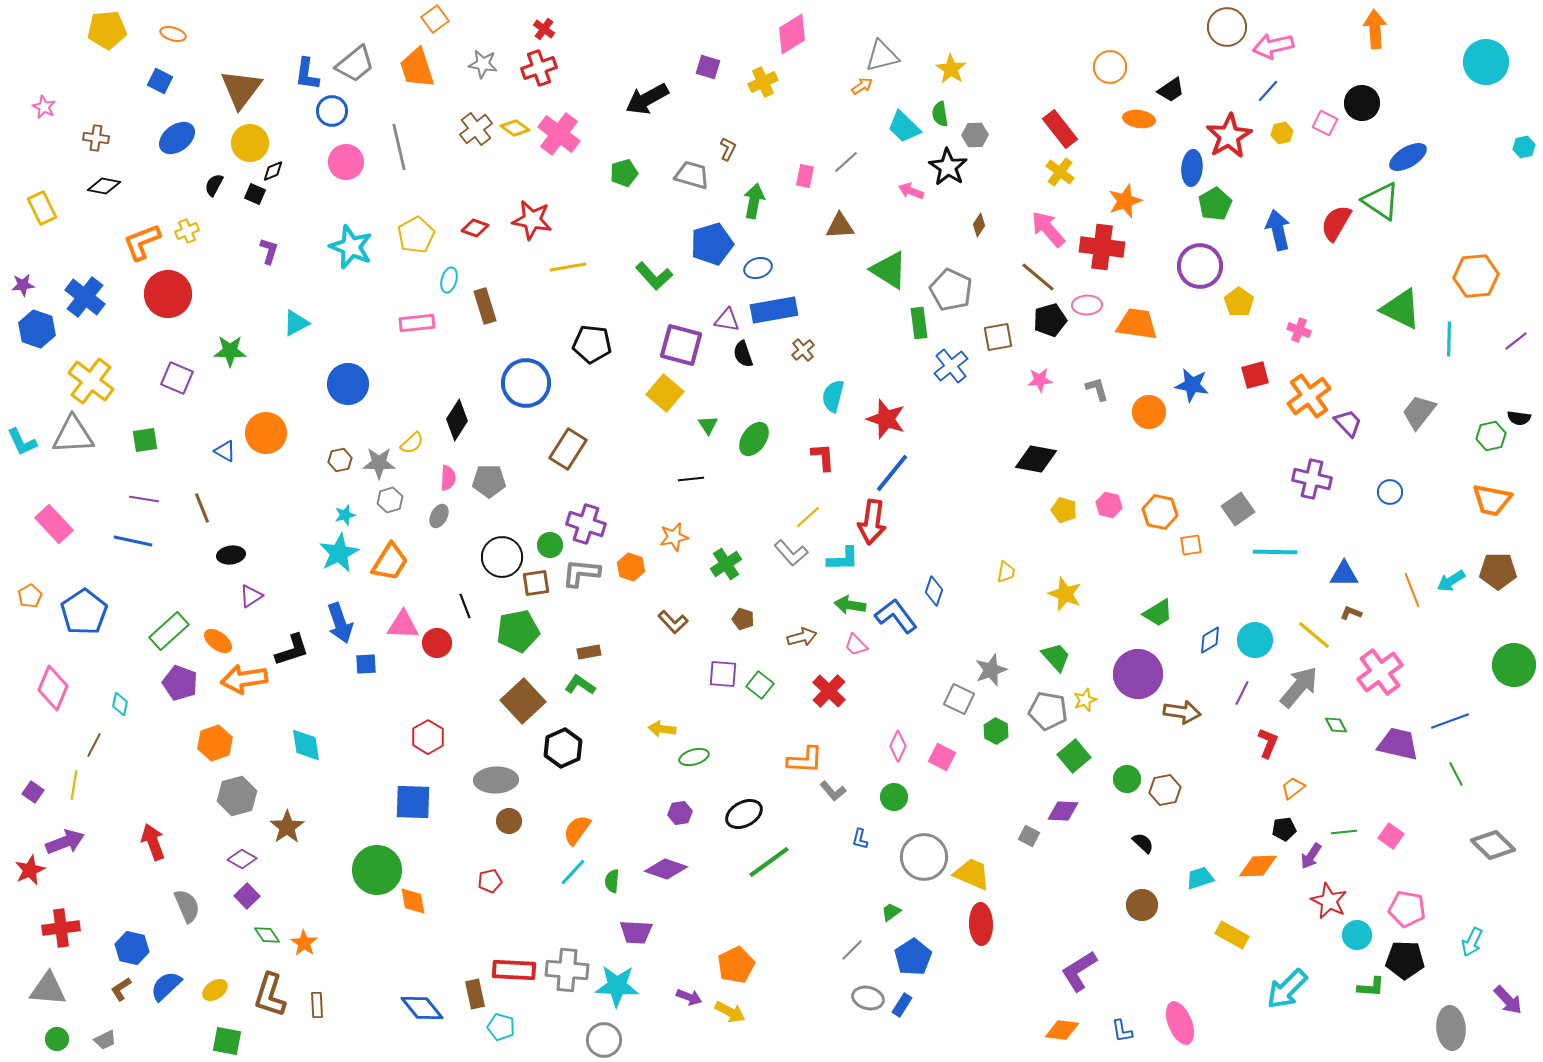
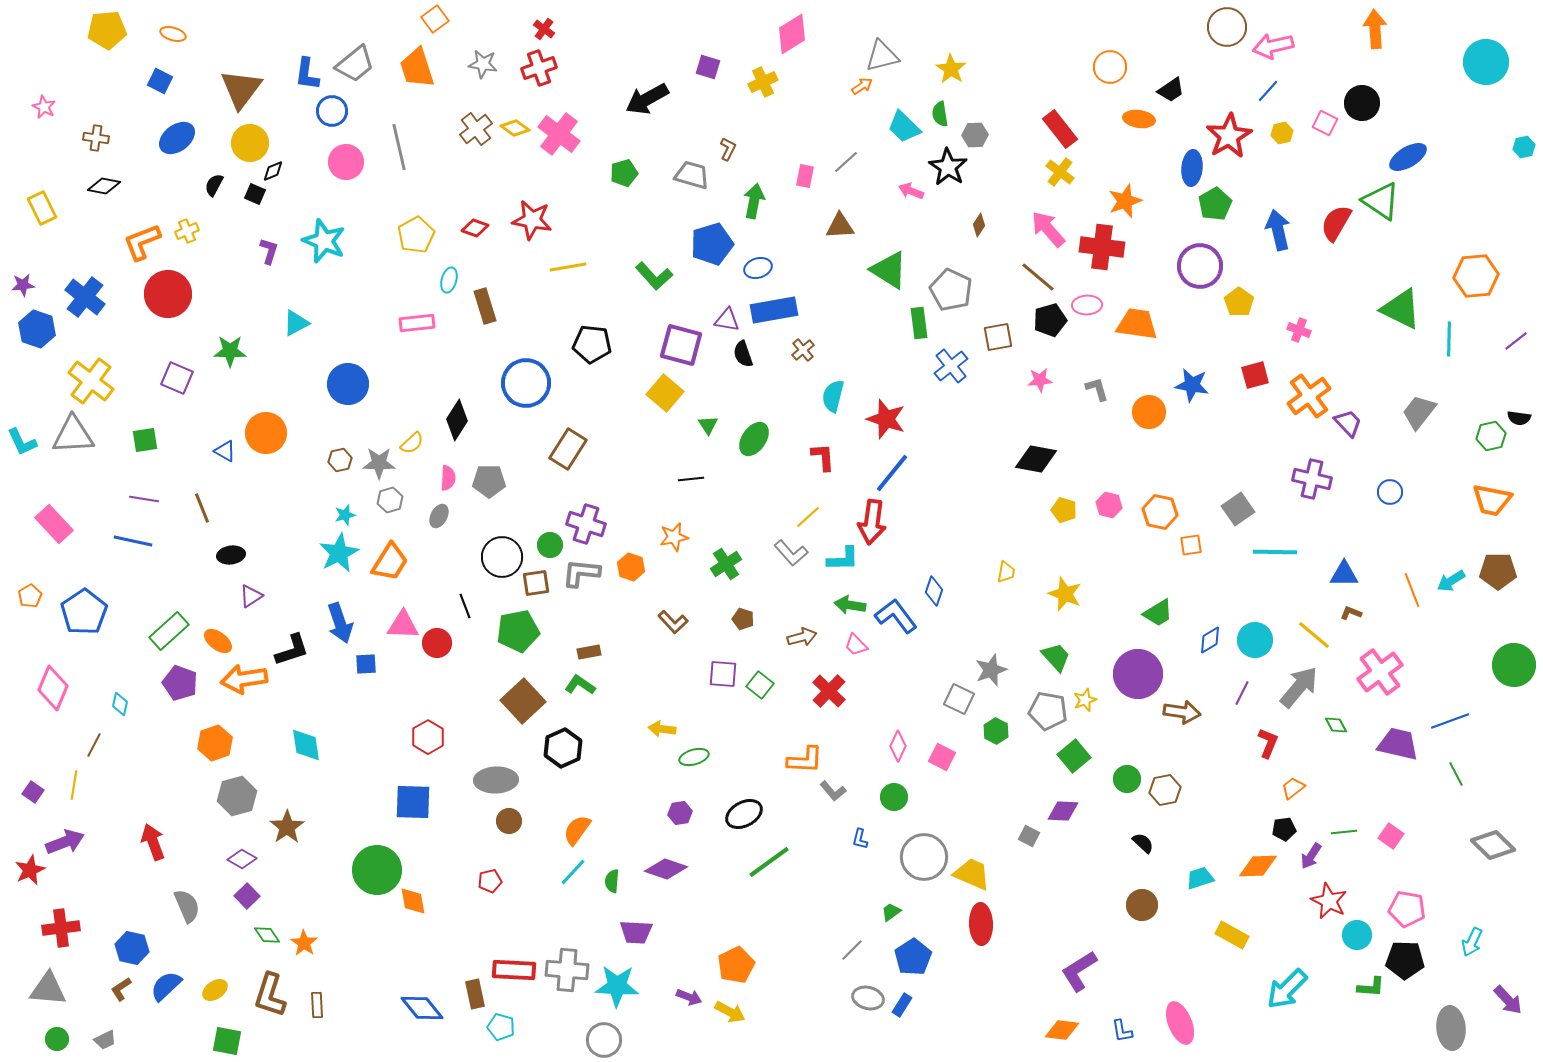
cyan star at (351, 247): moved 27 px left, 6 px up
